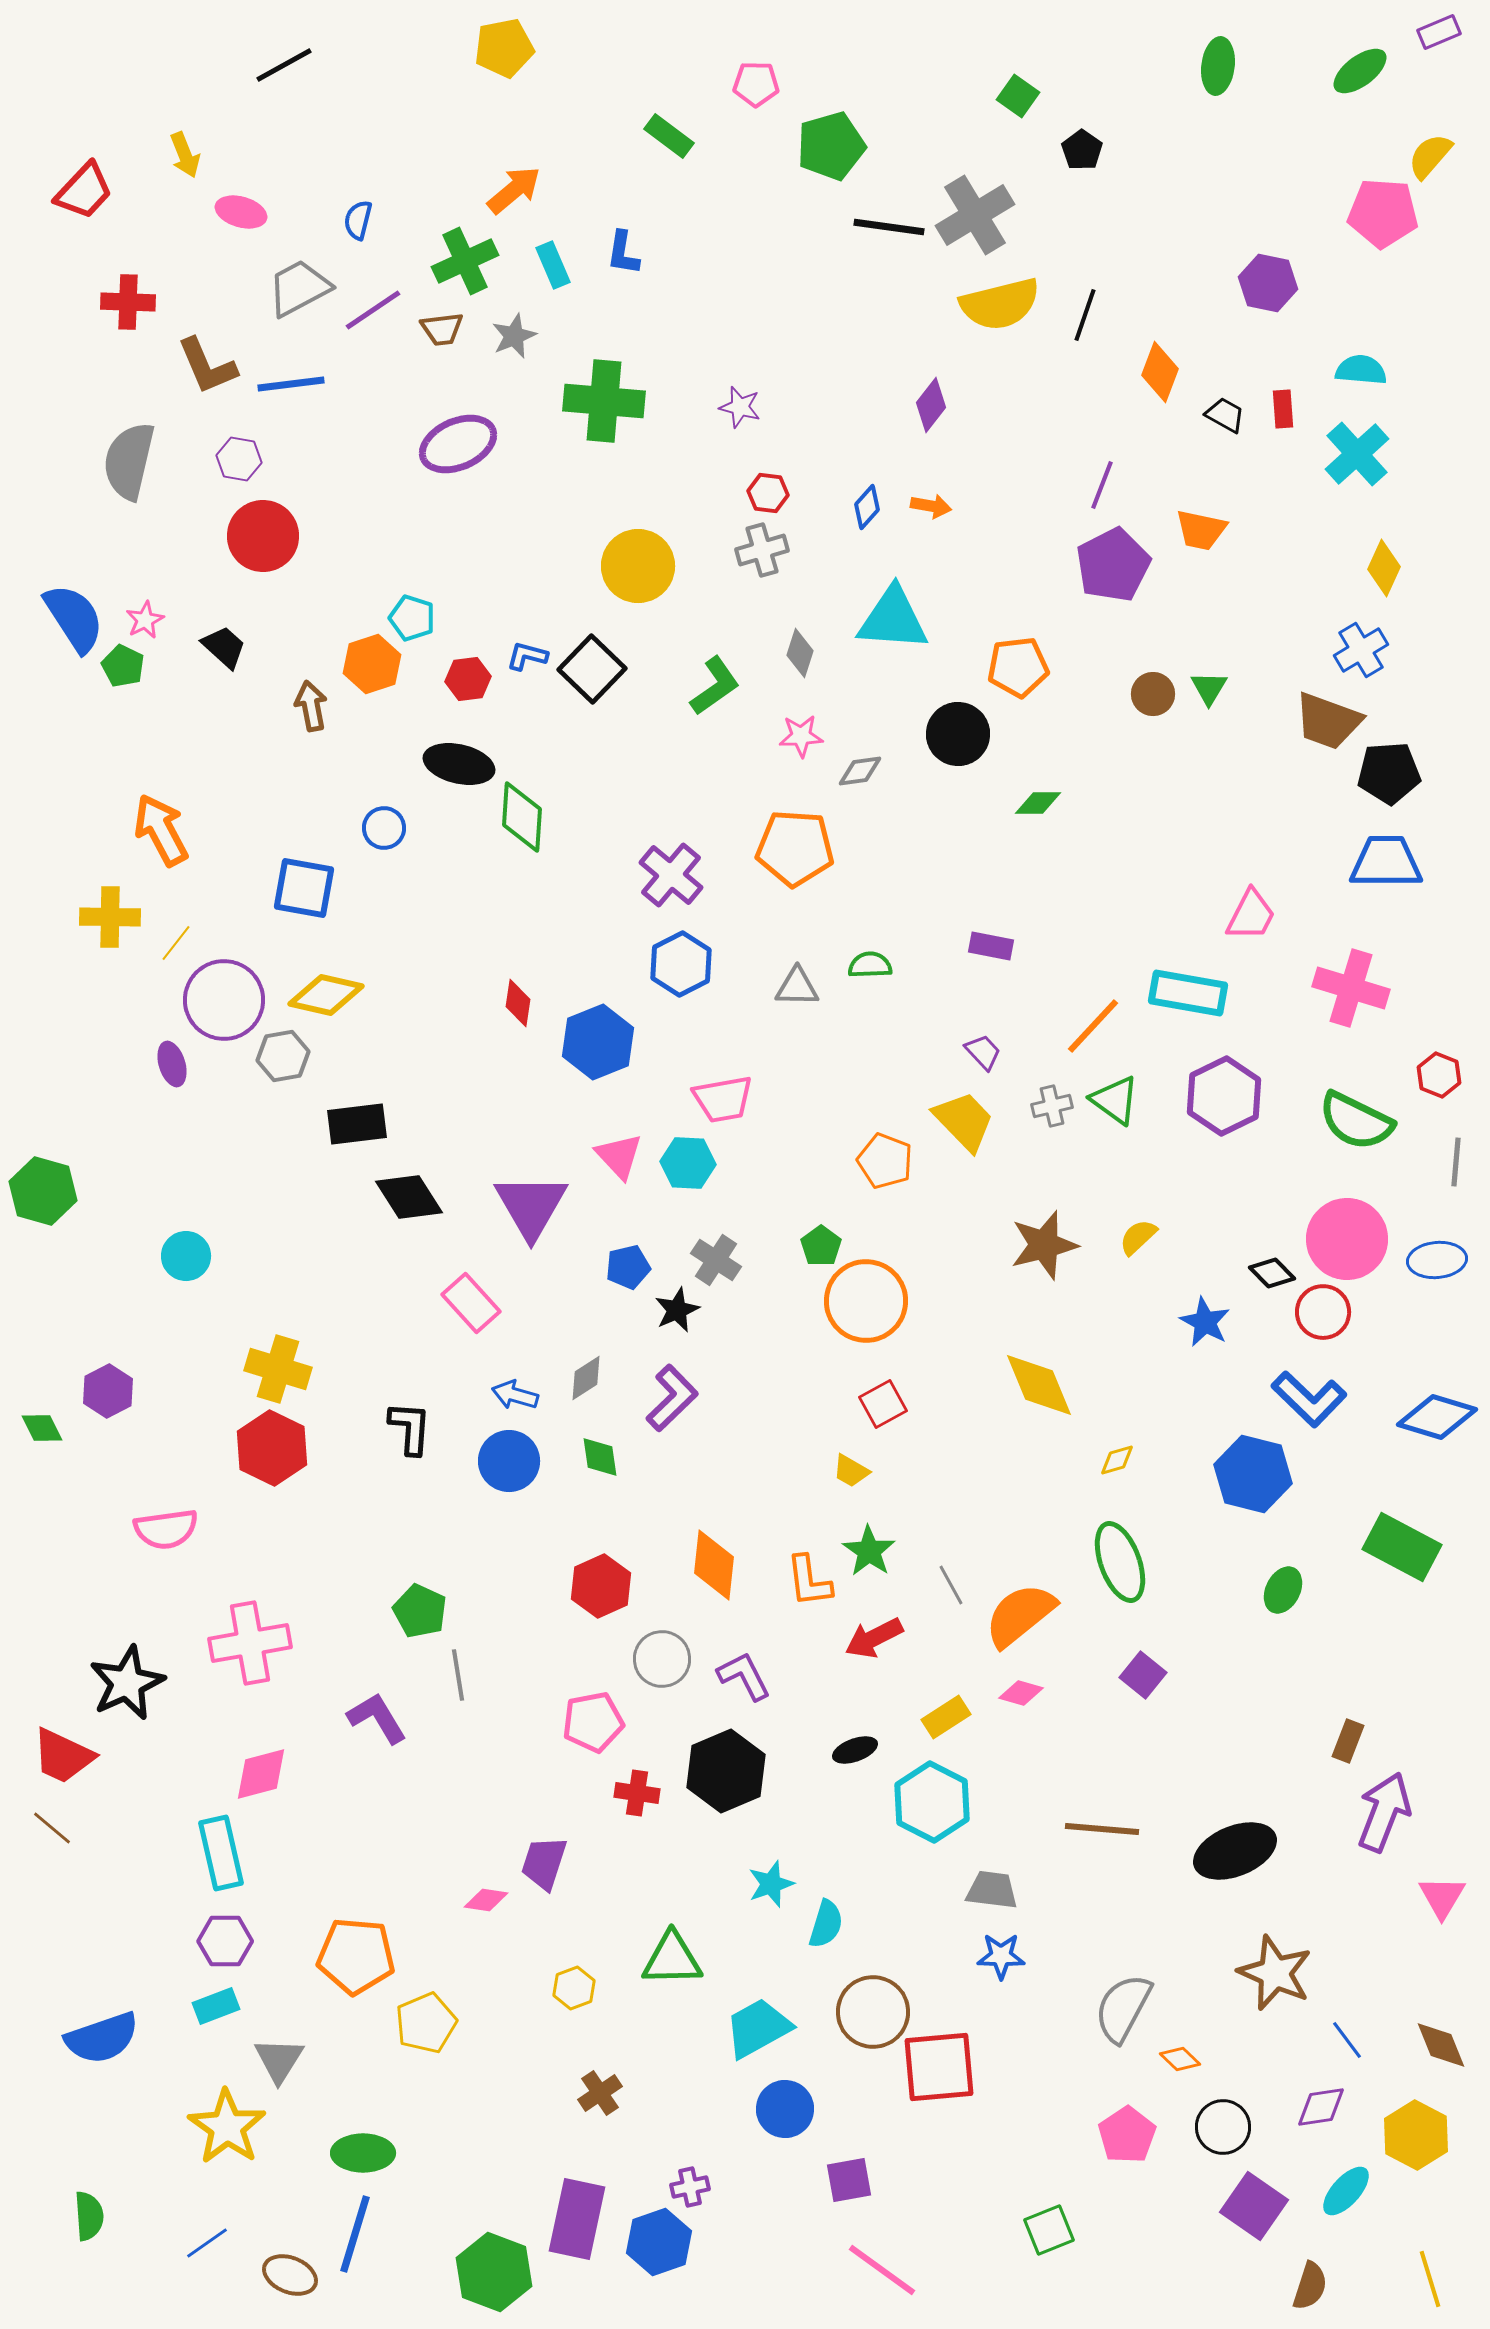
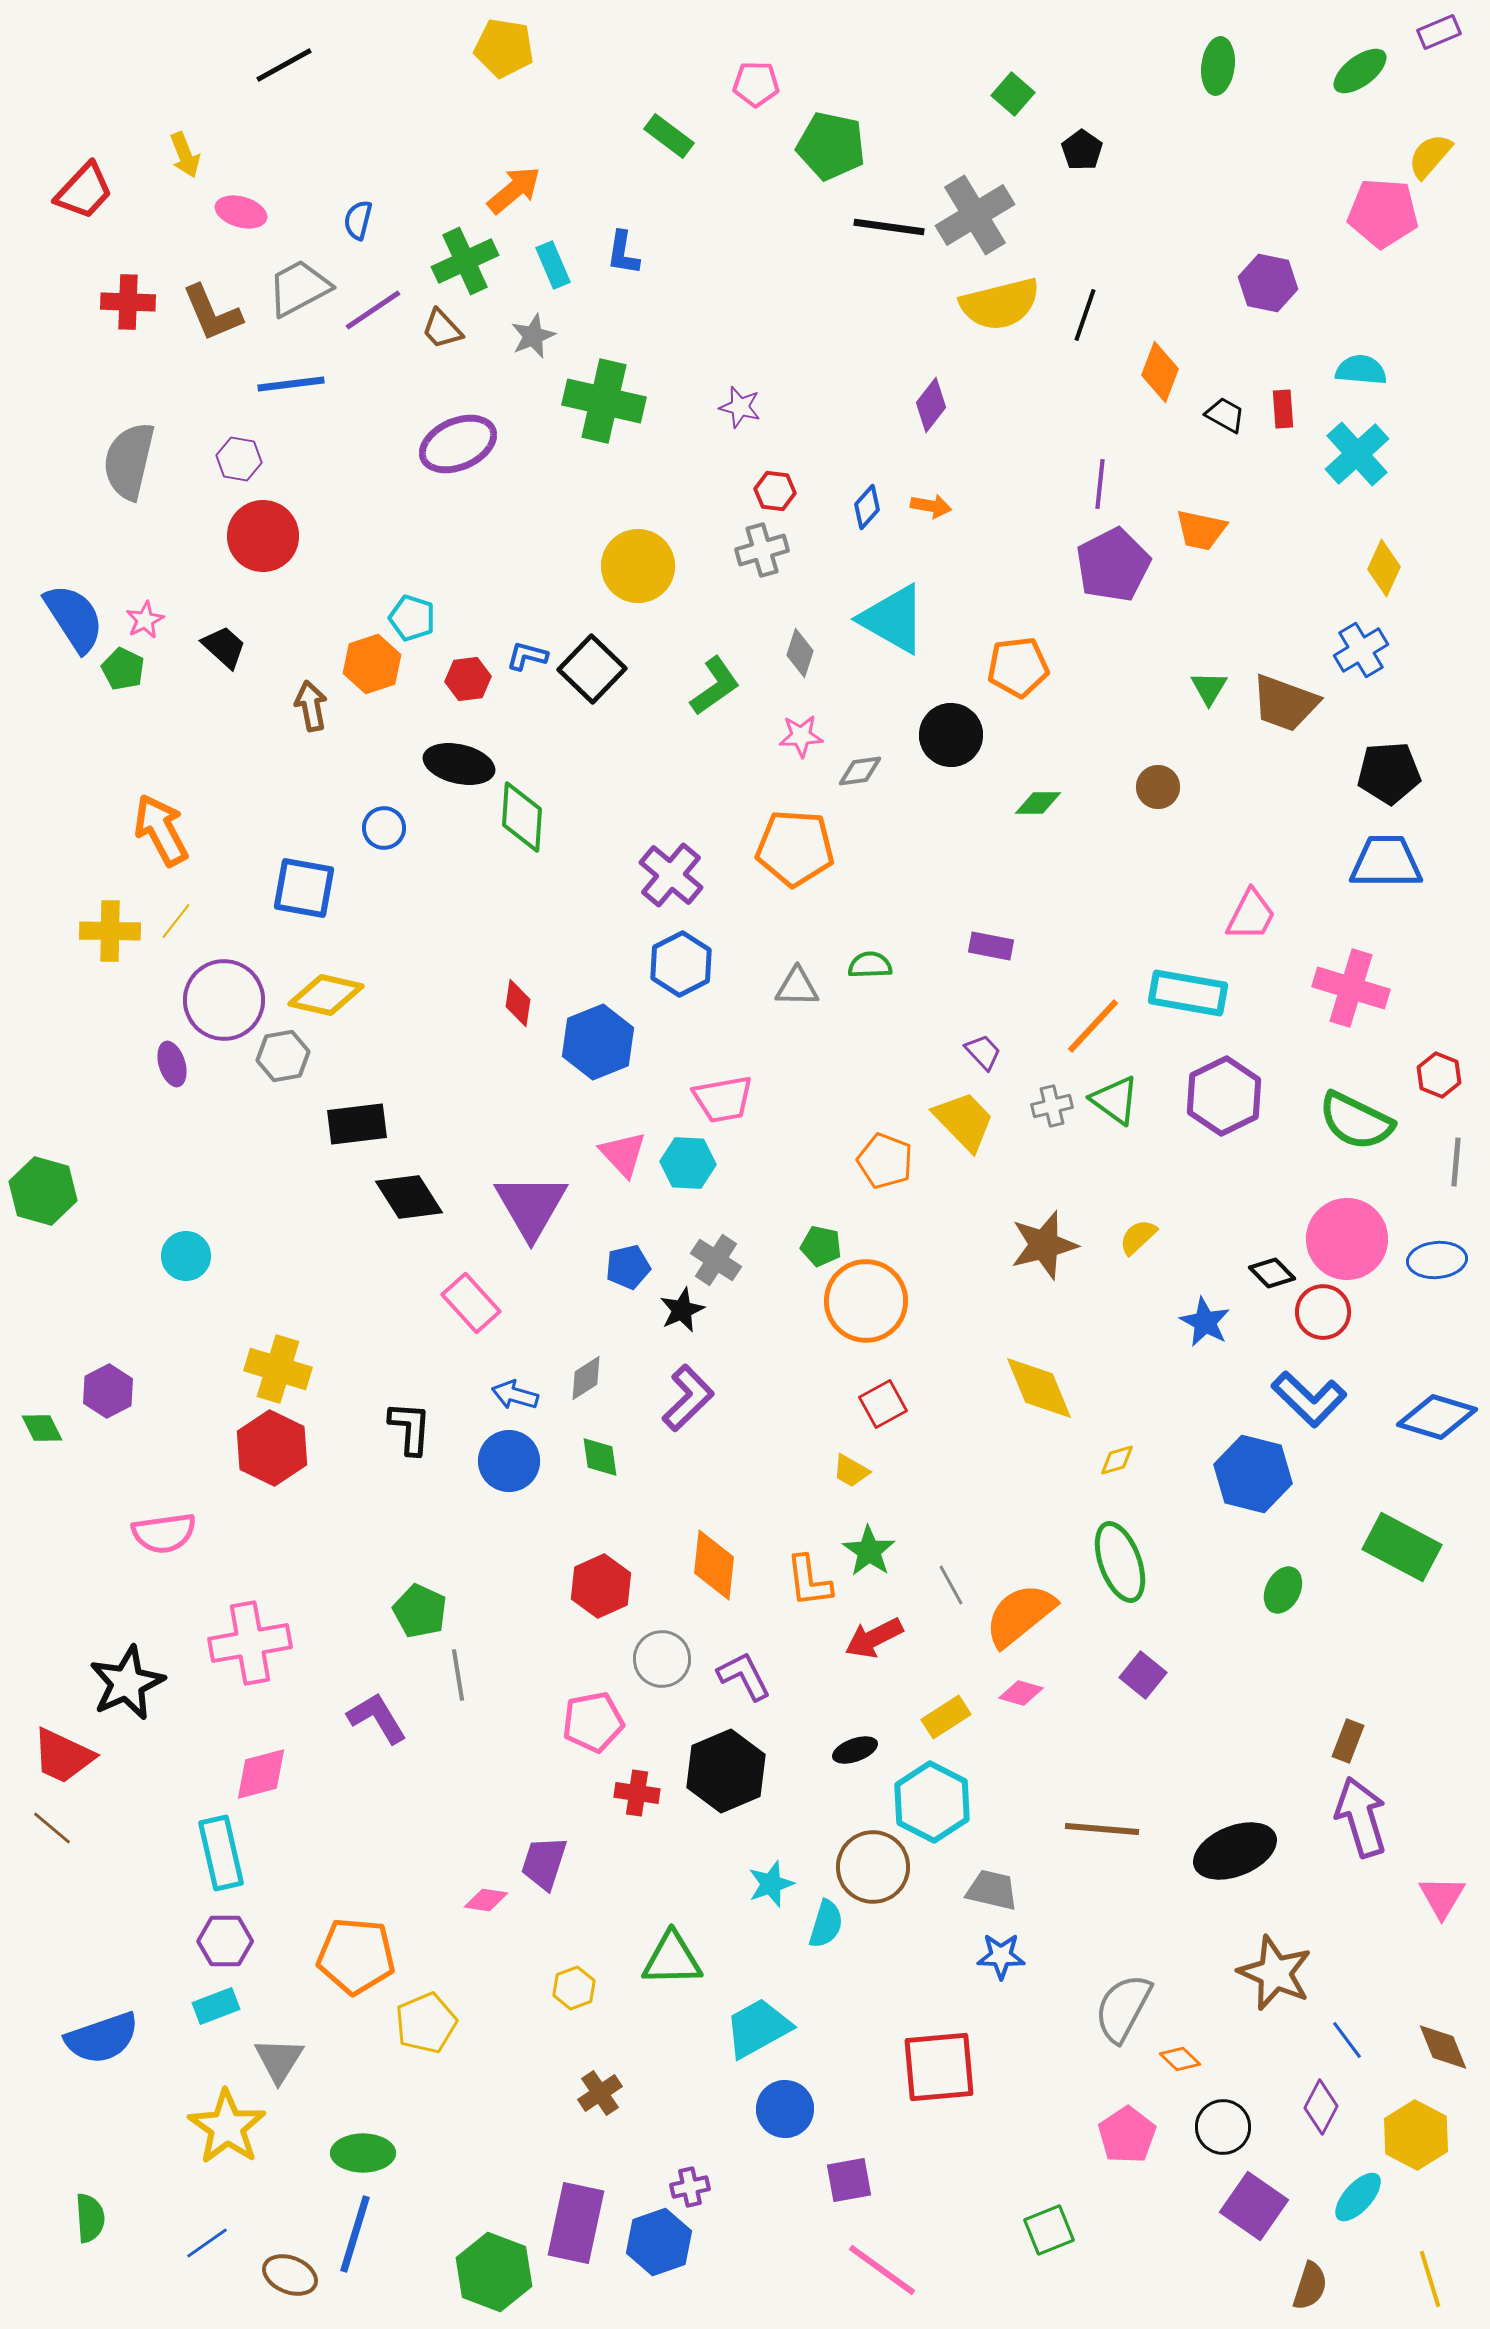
yellow pentagon at (504, 48): rotated 20 degrees clockwise
green square at (1018, 96): moved 5 px left, 2 px up; rotated 6 degrees clockwise
green pentagon at (831, 146): rotated 28 degrees clockwise
brown trapezoid at (442, 329): rotated 54 degrees clockwise
gray star at (514, 336): moved 19 px right
brown L-shape at (207, 366): moved 5 px right, 53 px up
green cross at (604, 401): rotated 8 degrees clockwise
purple line at (1102, 485): moved 2 px left, 1 px up; rotated 15 degrees counterclockwise
red hexagon at (768, 493): moved 7 px right, 2 px up
cyan triangle at (893, 619): rotated 26 degrees clockwise
green pentagon at (123, 666): moved 3 px down
brown circle at (1153, 694): moved 5 px right, 93 px down
brown trapezoid at (1328, 721): moved 43 px left, 18 px up
black circle at (958, 734): moved 7 px left, 1 px down
yellow cross at (110, 917): moved 14 px down
yellow line at (176, 943): moved 22 px up
pink triangle at (619, 1156): moved 4 px right, 2 px up
green pentagon at (821, 1246): rotated 24 degrees counterclockwise
black star at (677, 1310): moved 5 px right
yellow diamond at (1039, 1385): moved 3 px down
purple L-shape at (672, 1398): moved 16 px right
pink semicircle at (166, 1529): moved 2 px left, 4 px down
purple arrow at (1384, 1812): moved 23 px left, 5 px down; rotated 38 degrees counterclockwise
gray trapezoid at (992, 1890): rotated 6 degrees clockwise
brown circle at (873, 2012): moved 145 px up
brown diamond at (1441, 2045): moved 2 px right, 2 px down
purple diamond at (1321, 2107): rotated 54 degrees counterclockwise
cyan ellipse at (1346, 2191): moved 12 px right, 6 px down
green semicircle at (89, 2216): moved 1 px right, 2 px down
purple rectangle at (577, 2219): moved 1 px left, 4 px down
